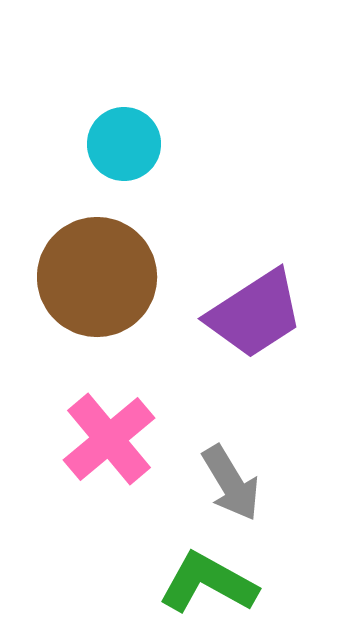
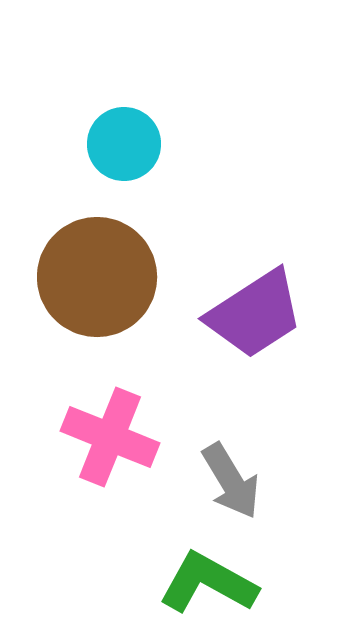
pink cross: moved 1 px right, 2 px up; rotated 28 degrees counterclockwise
gray arrow: moved 2 px up
